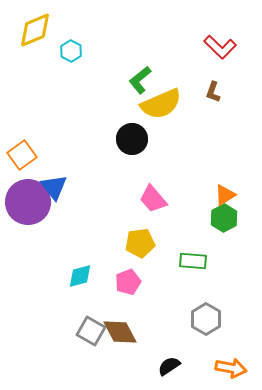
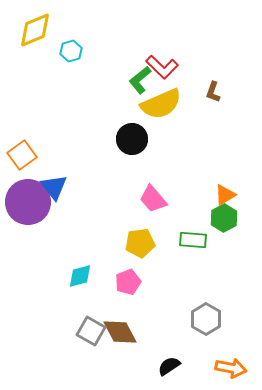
red L-shape: moved 58 px left, 20 px down
cyan hexagon: rotated 15 degrees clockwise
green rectangle: moved 21 px up
